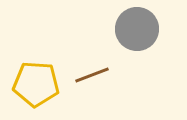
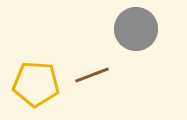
gray circle: moved 1 px left
